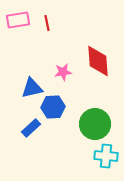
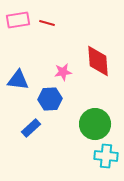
red line: rotated 63 degrees counterclockwise
blue triangle: moved 14 px left, 8 px up; rotated 20 degrees clockwise
blue hexagon: moved 3 px left, 8 px up
